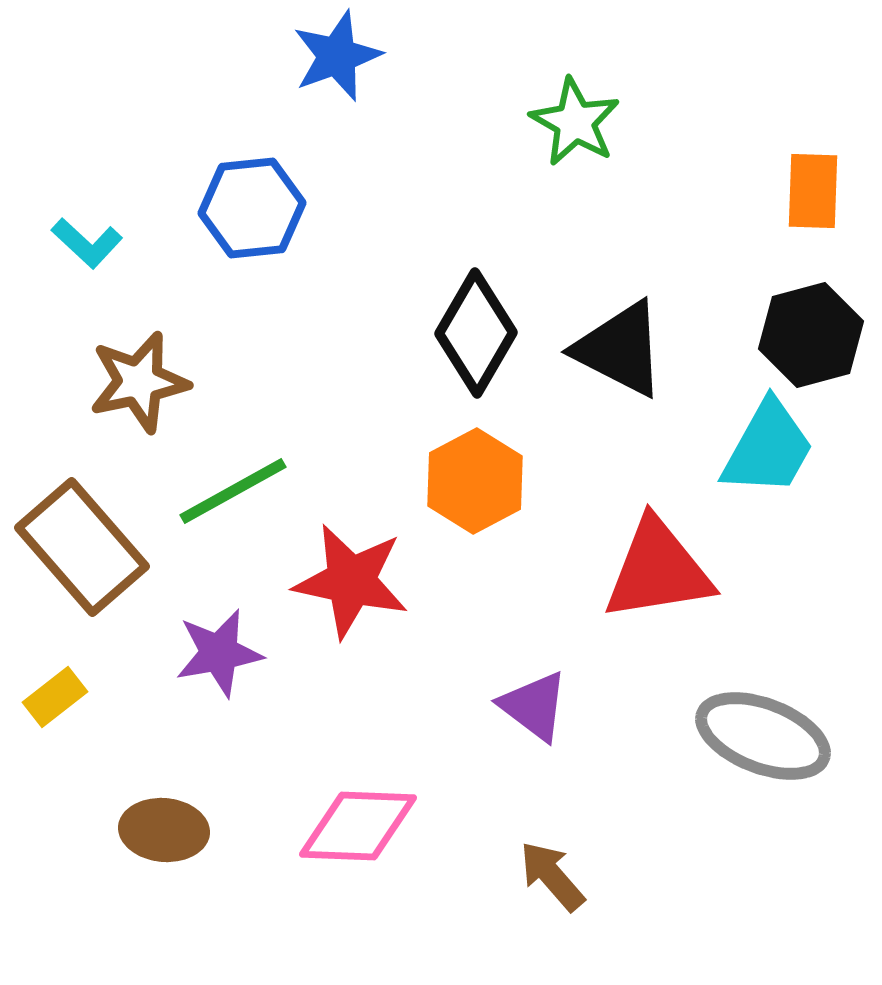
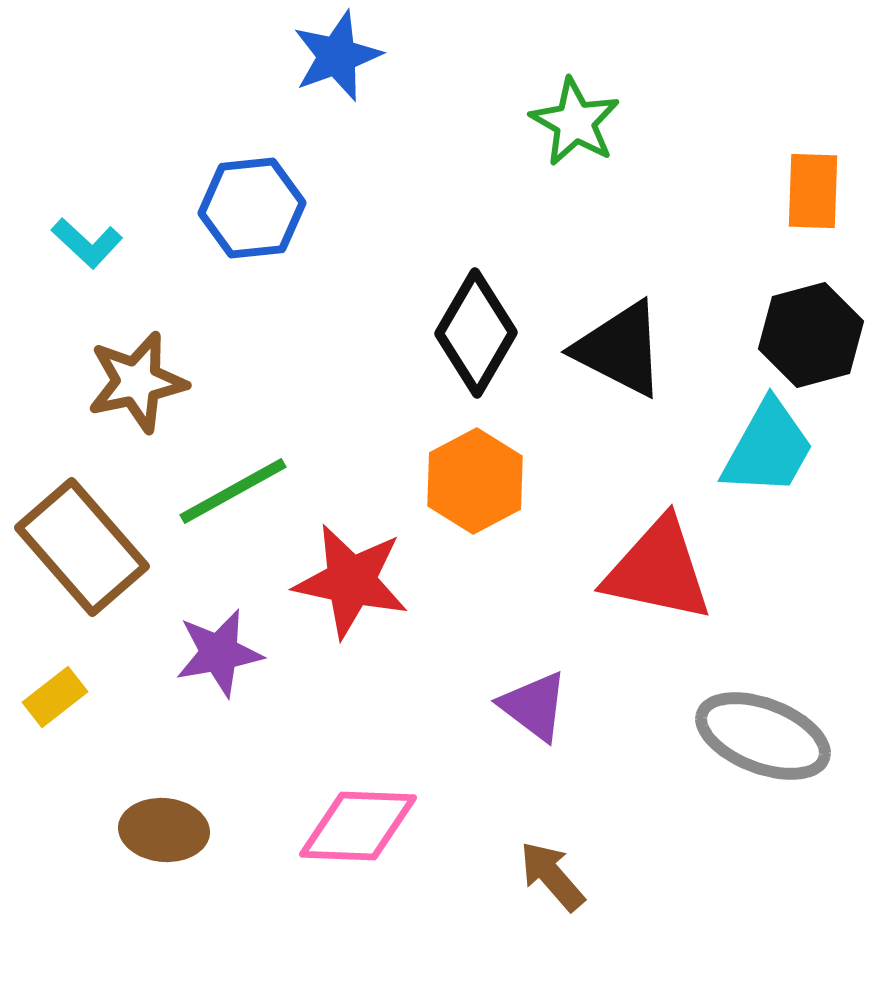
brown star: moved 2 px left
red triangle: rotated 21 degrees clockwise
